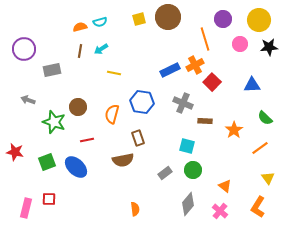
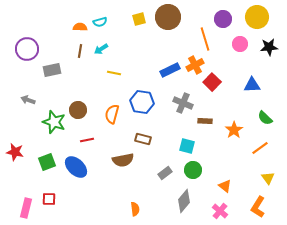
yellow circle at (259, 20): moved 2 px left, 3 px up
orange semicircle at (80, 27): rotated 16 degrees clockwise
purple circle at (24, 49): moved 3 px right
brown circle at (78, 107): moved 3 px down
brown rectangle at (138, 138): moved 5 px right, 1 px down; rotated 56 degrees counterclockwise
gray diamond at (188, 204): moved 4 px left, 3 px up
